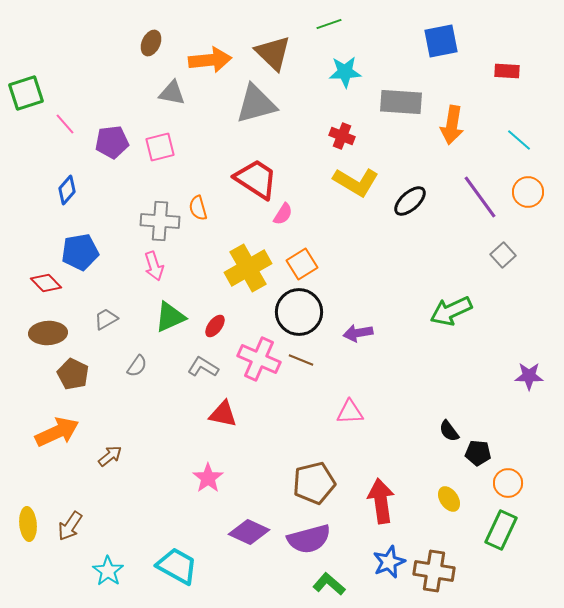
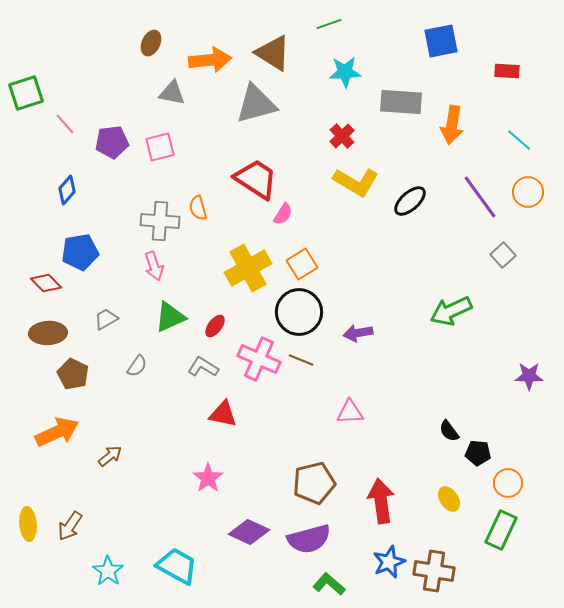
brown triangle at (273, 53): rotated 12 degrees counterclockwise
red cross at (342, 136): rotated 25 degrees clockwise
